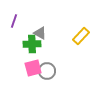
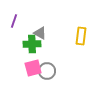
yellow rectangle: rotated 36 degrees counterclockwise
